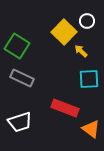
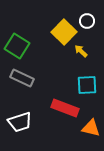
cyan square: moved 2 px left, 6 px down
orange triangle: moved 1 px up; rotated 24 degrees counterclockwise
